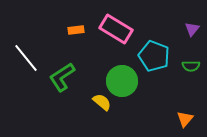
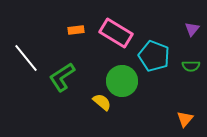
pink rectangle: moved 4 px down
